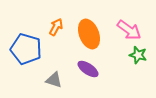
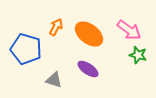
orange ellipse: rotated 32 degrees counterclockwise
